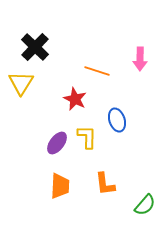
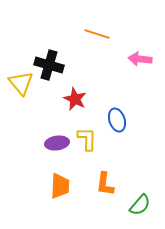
black cross: moved 14 px right, 18 px down; rotated 28 degrees counterclockwise
pink arrow: rotated 95 degrees clockwise
orange line: moved 37 px up
yellow triangle: rotated 12 degrees counterclockwise
yellow L-shape: moved 2 px down
purple ellipse: rotated 45 degrees clockwise
orange L-shape: rotated 15 degrees clockwise
green semicircle: moved 5 px left
